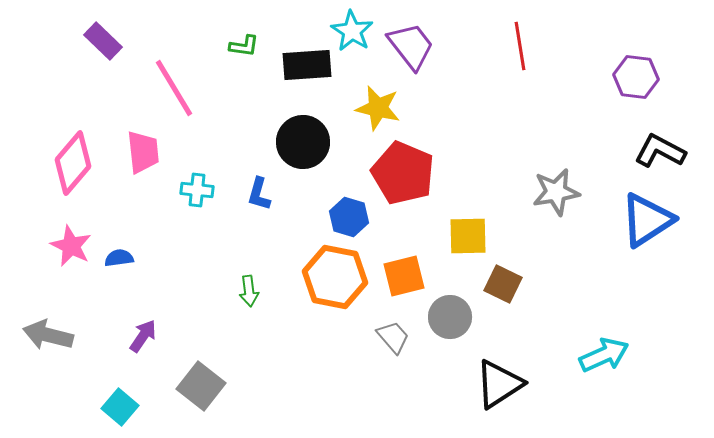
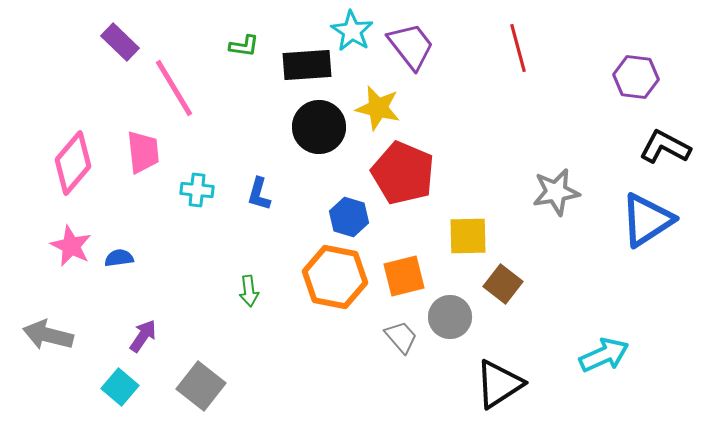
purple rectangle: moved 17 px right, 1 px down
red line: moved 2 px left, 2 px down; rotated 6 degrees counterclockwise
black circle: moved 16 px right, 15 px up
black L-shape: moved 5 px right, 4 px up
brown square: rotated 12 degrees clockwise
gray trapezoid: moved 8 px right
cyan square: moved 20 px up
